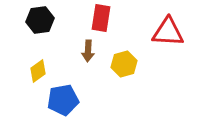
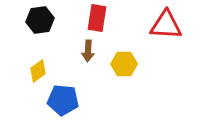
red rectangle: moved 4 px left
red triangle: moved 2 px left, 7 px up
yellow hexagon: rotated 15 degrees clockwise
blue pentagon: rotated 16 degrees clockwise
